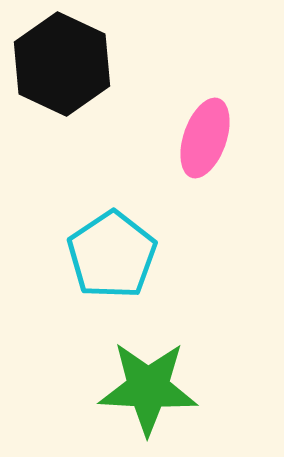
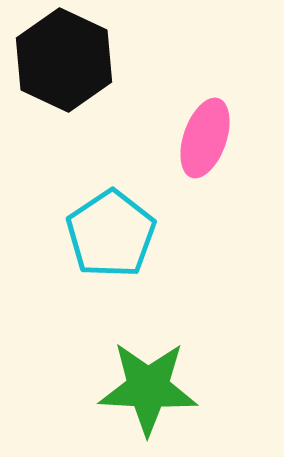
black hexagon: moved 2 px right, 4 px up
cyan pentagon: moved 1 px left, 21 px up
